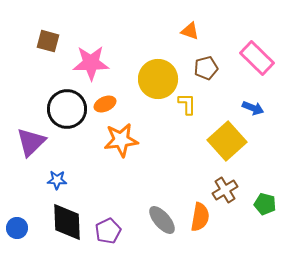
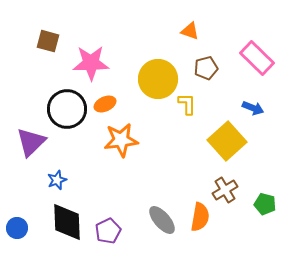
blue star: rotated 24 degrees counterclockwise
